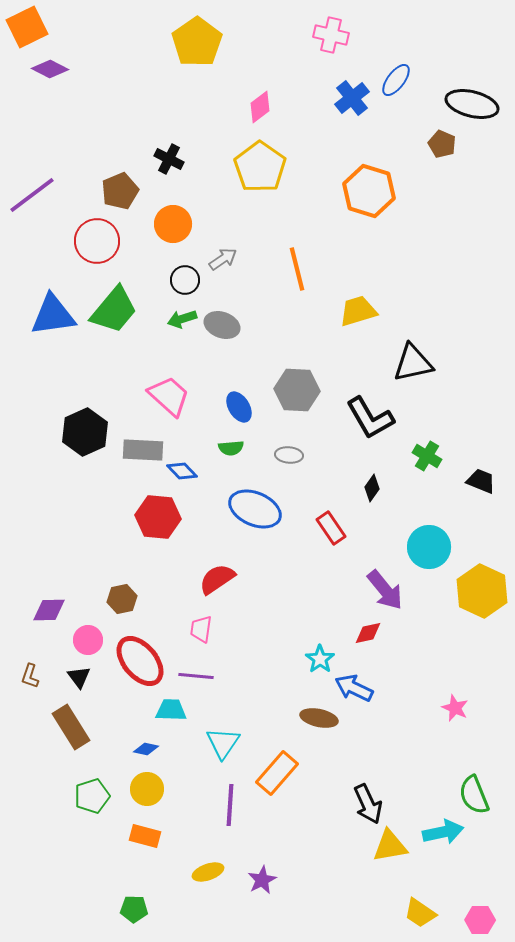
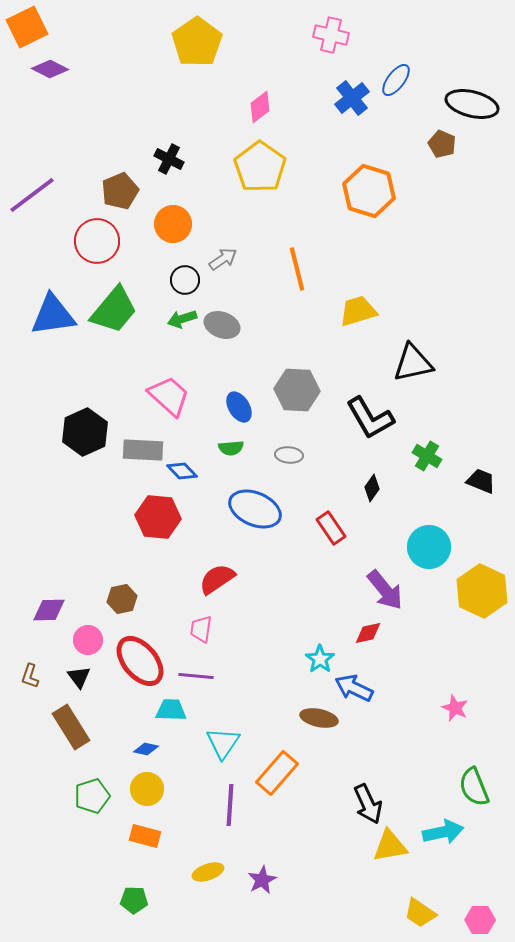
green semicircle at (474, 795): moved 8 px up
green pentagon at (134, 909): moved 9 px up
